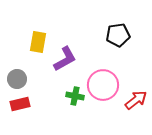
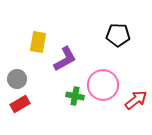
black pentagon: rotated 10 degrees clockwise
red rectangle: rotated 18 degrees counterclockwise
